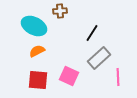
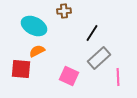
brown cross: moved 4 px right
red square: moved 17 px left, 11 px up
